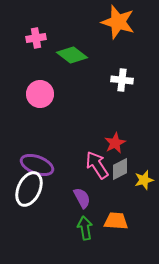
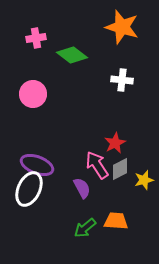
orange star: moved 4 px right, 5 px down
pink circle: moved 7 px left
purple semicircle: moved 10 px up
green arrow: rotated 120 degrees counterclockwise
